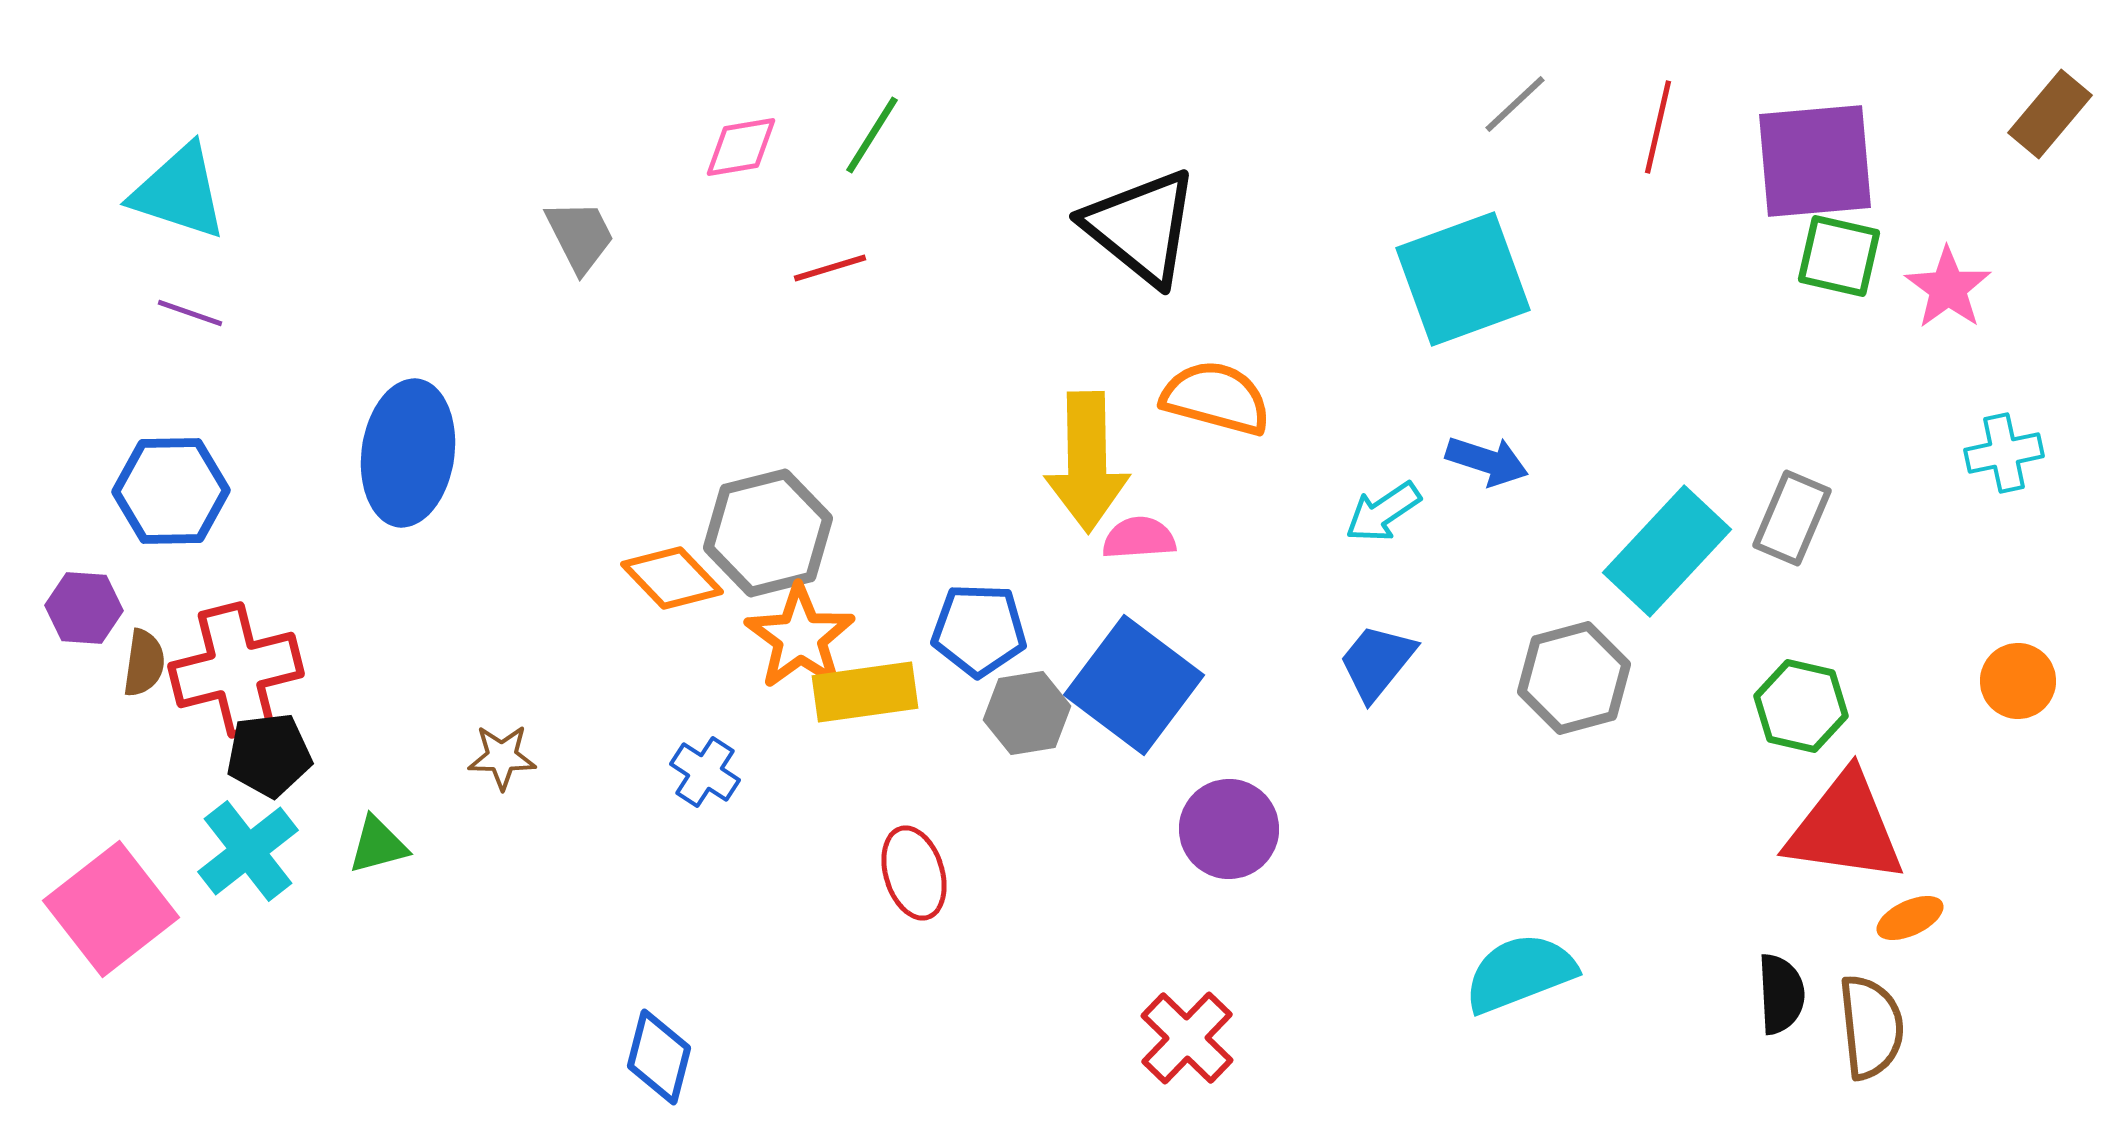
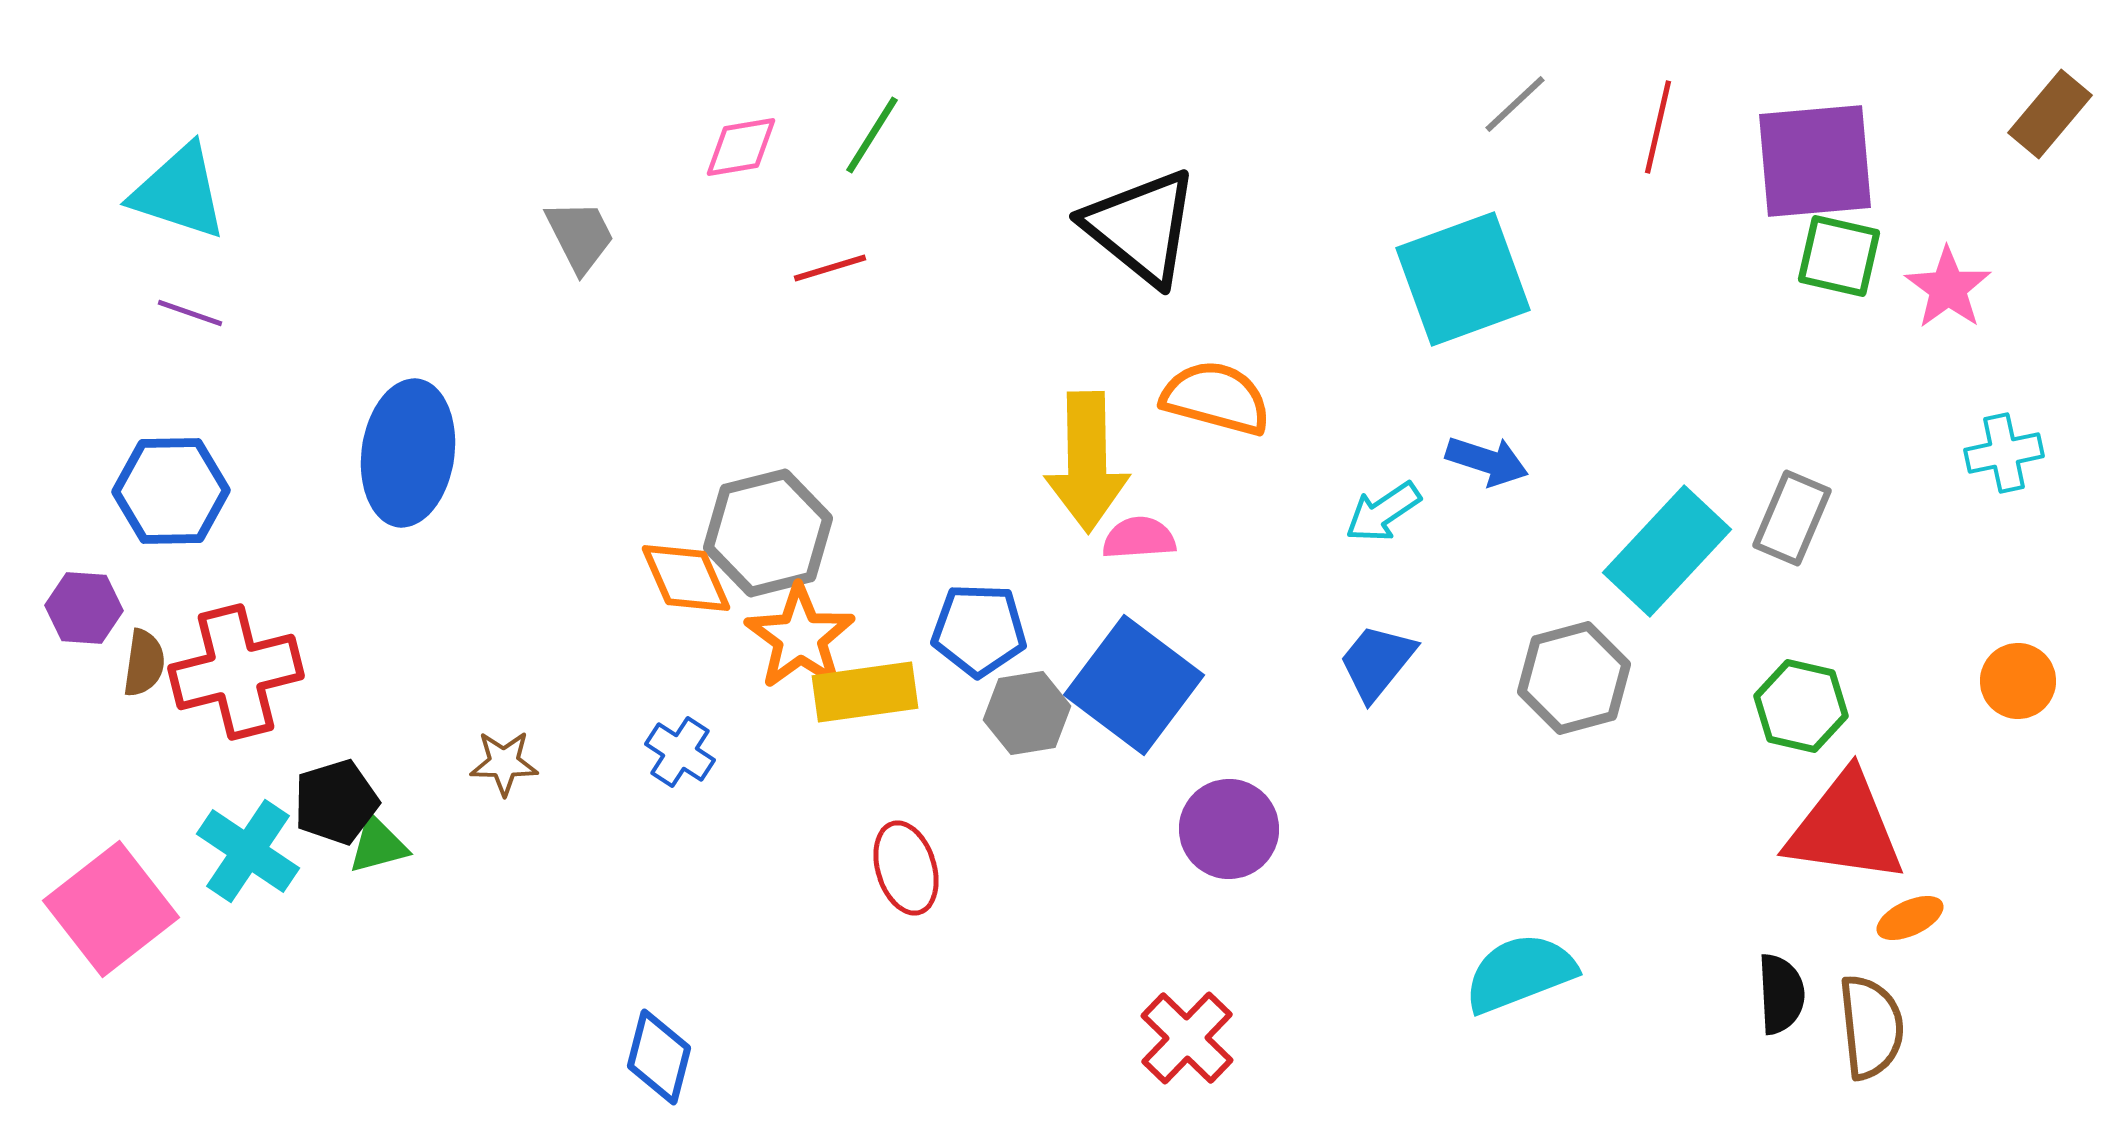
orange diamond at (672, 578): moved 14 px right; rotated 20 degrees clockwise
red cross at (236, 670): moved 2 px down
black pentagon at (269, 755): moved 67 px right, 47 px down; rotated 10 degrees counterclockwise
brown star at (502, 757): moved 2 px right, 6 px down
blue cross at (705, 772): moved 25 px left, 20 px up
cyan cross at (248, 851): rotated 18 degrees counterclockwise
red ellipse at (914, 873): moved 8 px left, 5 px up
